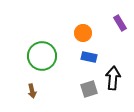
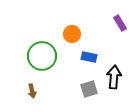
orange circle: moved 11 px left, 1 px down
black arrow: moved 1 px right, 1 px up
